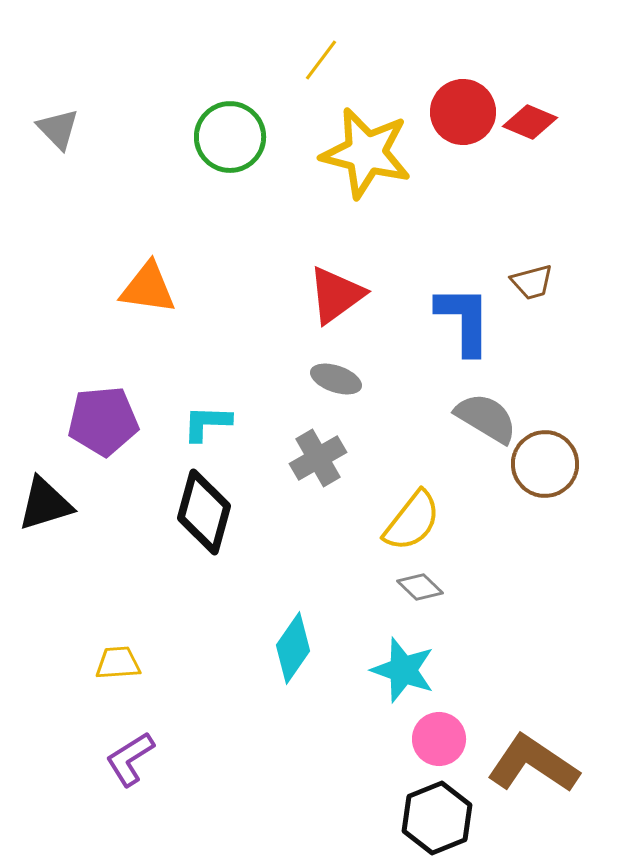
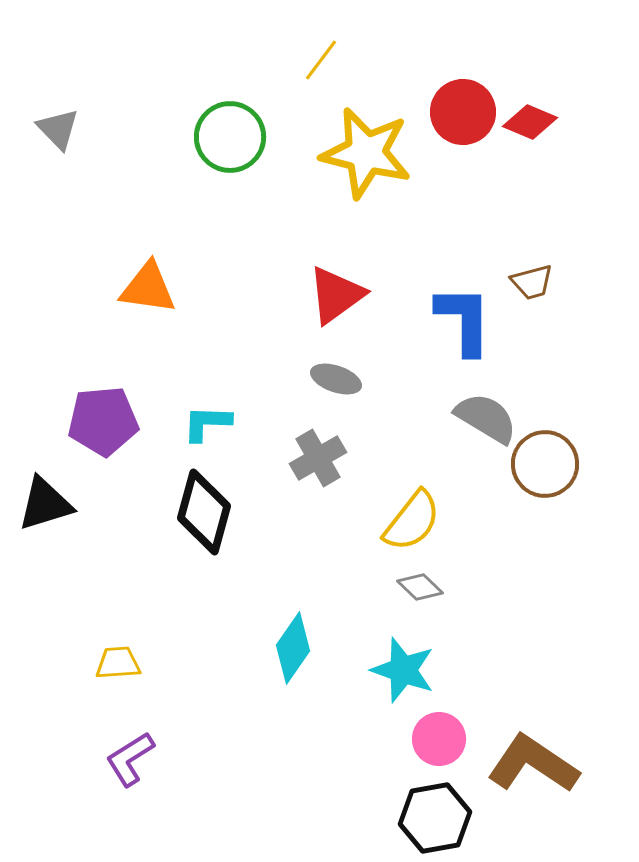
black hexagon: moved 2 px left; rotated 12 degrees clockwise
